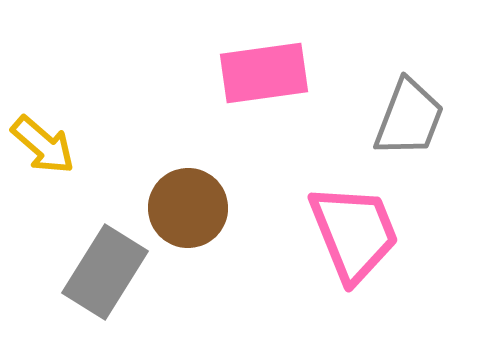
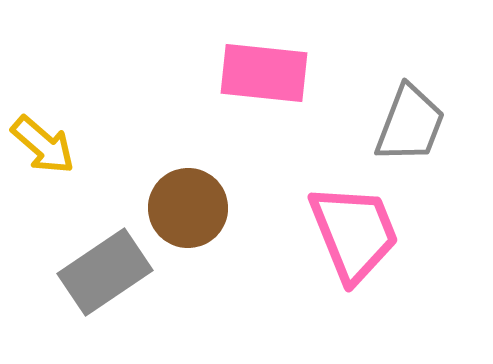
pink rectangle: rotated 14 degrees clockwise
gray trapezoid: moved 1 px right, 6 px down
gray rectangle: rotated 24 degrees clockwise
